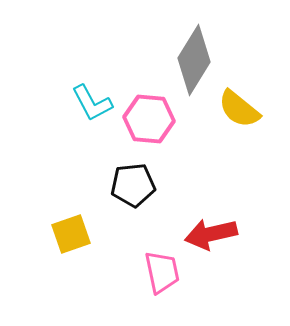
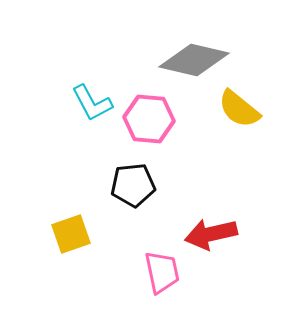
gray diamond: rotated 72 degrees clockwise
